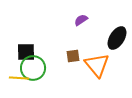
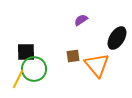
green circle: moved 1 px right, 1 px down
yellow line: moved 1 px left, 1 px down; rotated 66 degrees counterclockwise
